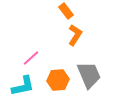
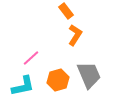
orange hexagon: rotated 10 degrees counterclockwise
